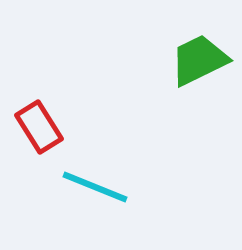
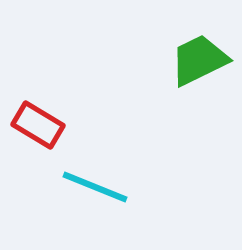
red rectangle: moved 1 px left, 2 px up; rotated 27 degrees counterclockwise
